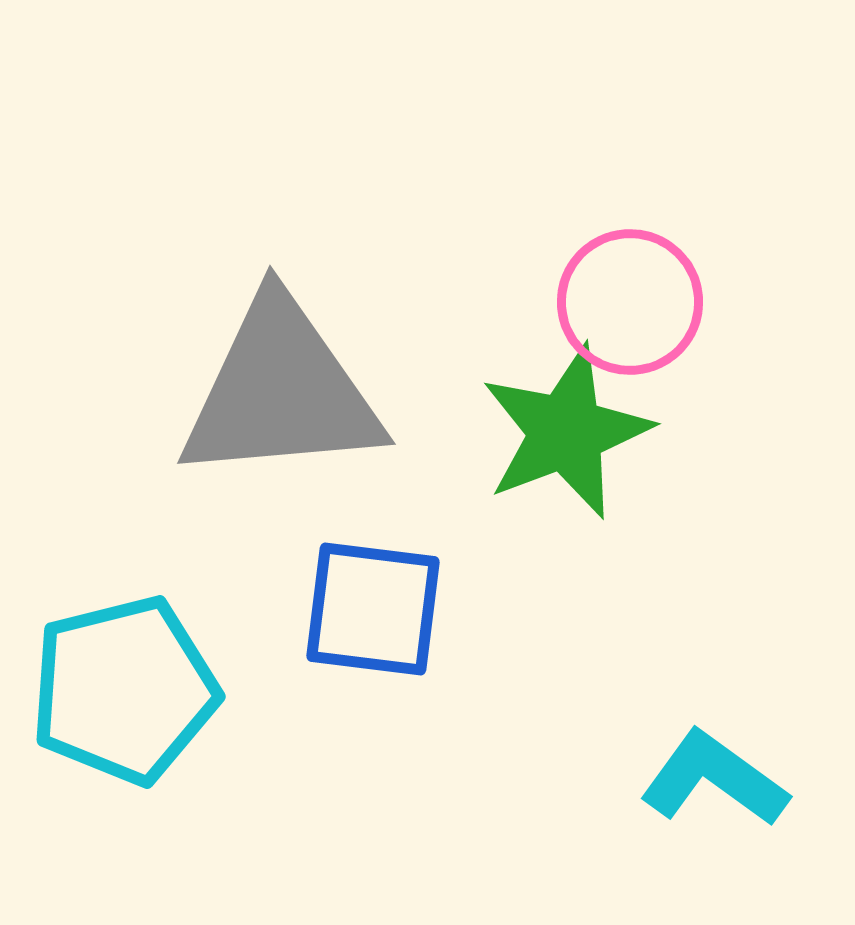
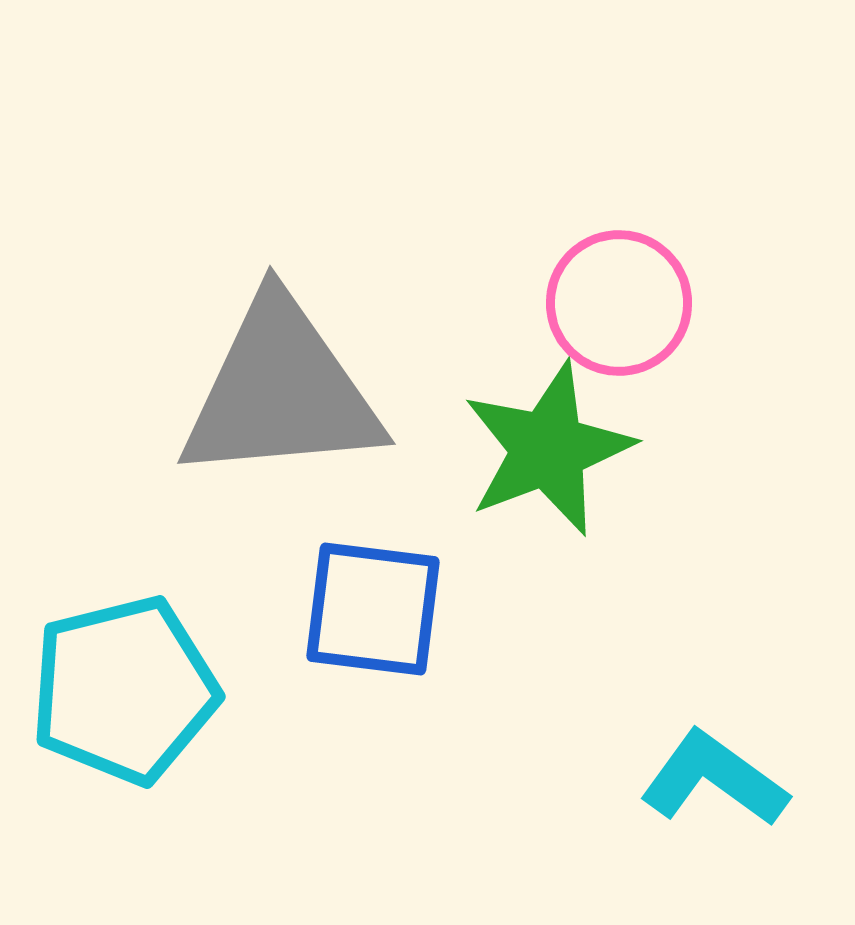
pink circle: moved 11 px left, 1 px down
green star: moved 18 px left, 17 px down
